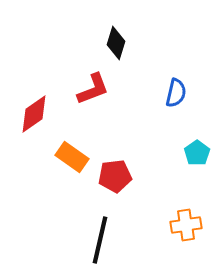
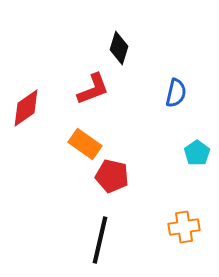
black diamond: moved 3 px right, 5 px down
red diamond: moved 8 px left, 6 px up
orange rectangle: moved 13 px right, 13 px up
red pentagon: moved 3 px left; rotated 20 degrees clockwise
orange cross: moved 2 px left, 2 px down
